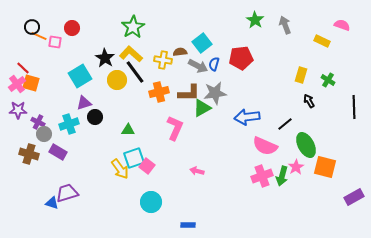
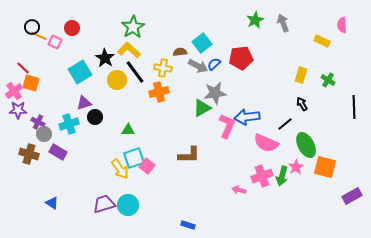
green star at (255, 20): rotated 12 degrees clockwise
gray arrow at (285, 25): moved 2 px left, 2 px up
pink semicircle at (342, 25): rotated 112 degrees counterclockwise
pink square at (55, 42): rotated 16 degrees clockwise
yellow L-shape at (131, 54): moved 2 px left, 4 px up
yellow cross at (163, 60): moved 8 px down
blue semicircle at (214, 64): rotated 32 degrees clockwise
cyan square at (80, 76): moved 4 px up
pink cross at (17, 84): moved 3 px left, 7 px down
brown L-shape at (189, 93): moved 62 px down
black arrow at (309, 101): moved 7 px left, 3 px down
pink L-shape at (175, 128): moved 52 px right, 2 px up
pink semicircle at (265, 146): moved 1 px right, 3 px up
pink arrow at (197, 171): moved 42 px right, 19 px down
purple trapezoid at (67, 193): moved 37 px right, 11 px down
purple rectangle at (354, 197): moved 2 px left, 1 px up
cyan circle at (151, 202): moved 23 px left, 3 px down
blue triangle at (52, 203): rotated 16 degrees clockwise
blue rectangle at (188, 225): rotated 16 degrees clockwise
